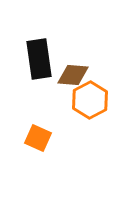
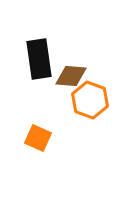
brown diamond: moved 2 px left, 1 px down
orange hexagon: rotated 12 degrees counterclockwise
